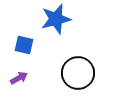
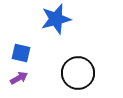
blue square: moved 3 px left, 8 px down
